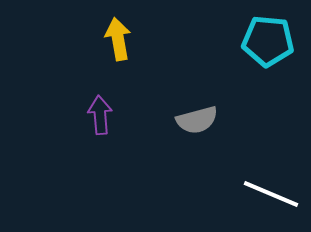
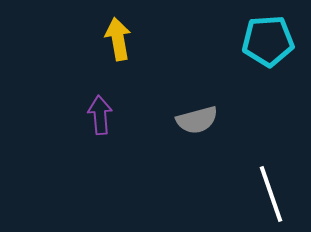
cyan pentagon: rotated 9 degrees counterclockwise
white line: rotated 48 degrees clockwise
